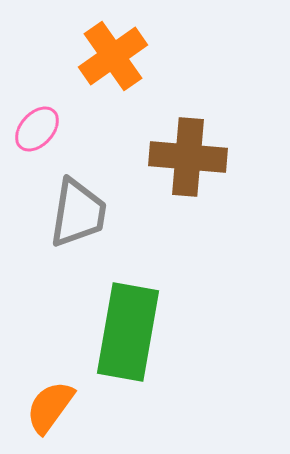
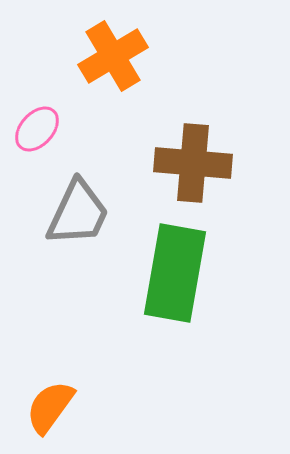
orange cross: rotated 4 degrees clockwise
brown cross: moved 5 px right, 6 px down
gray trapezoid: rotated 16 degrees clockwise
green rectangle: moved 47 px right, 59 px up
